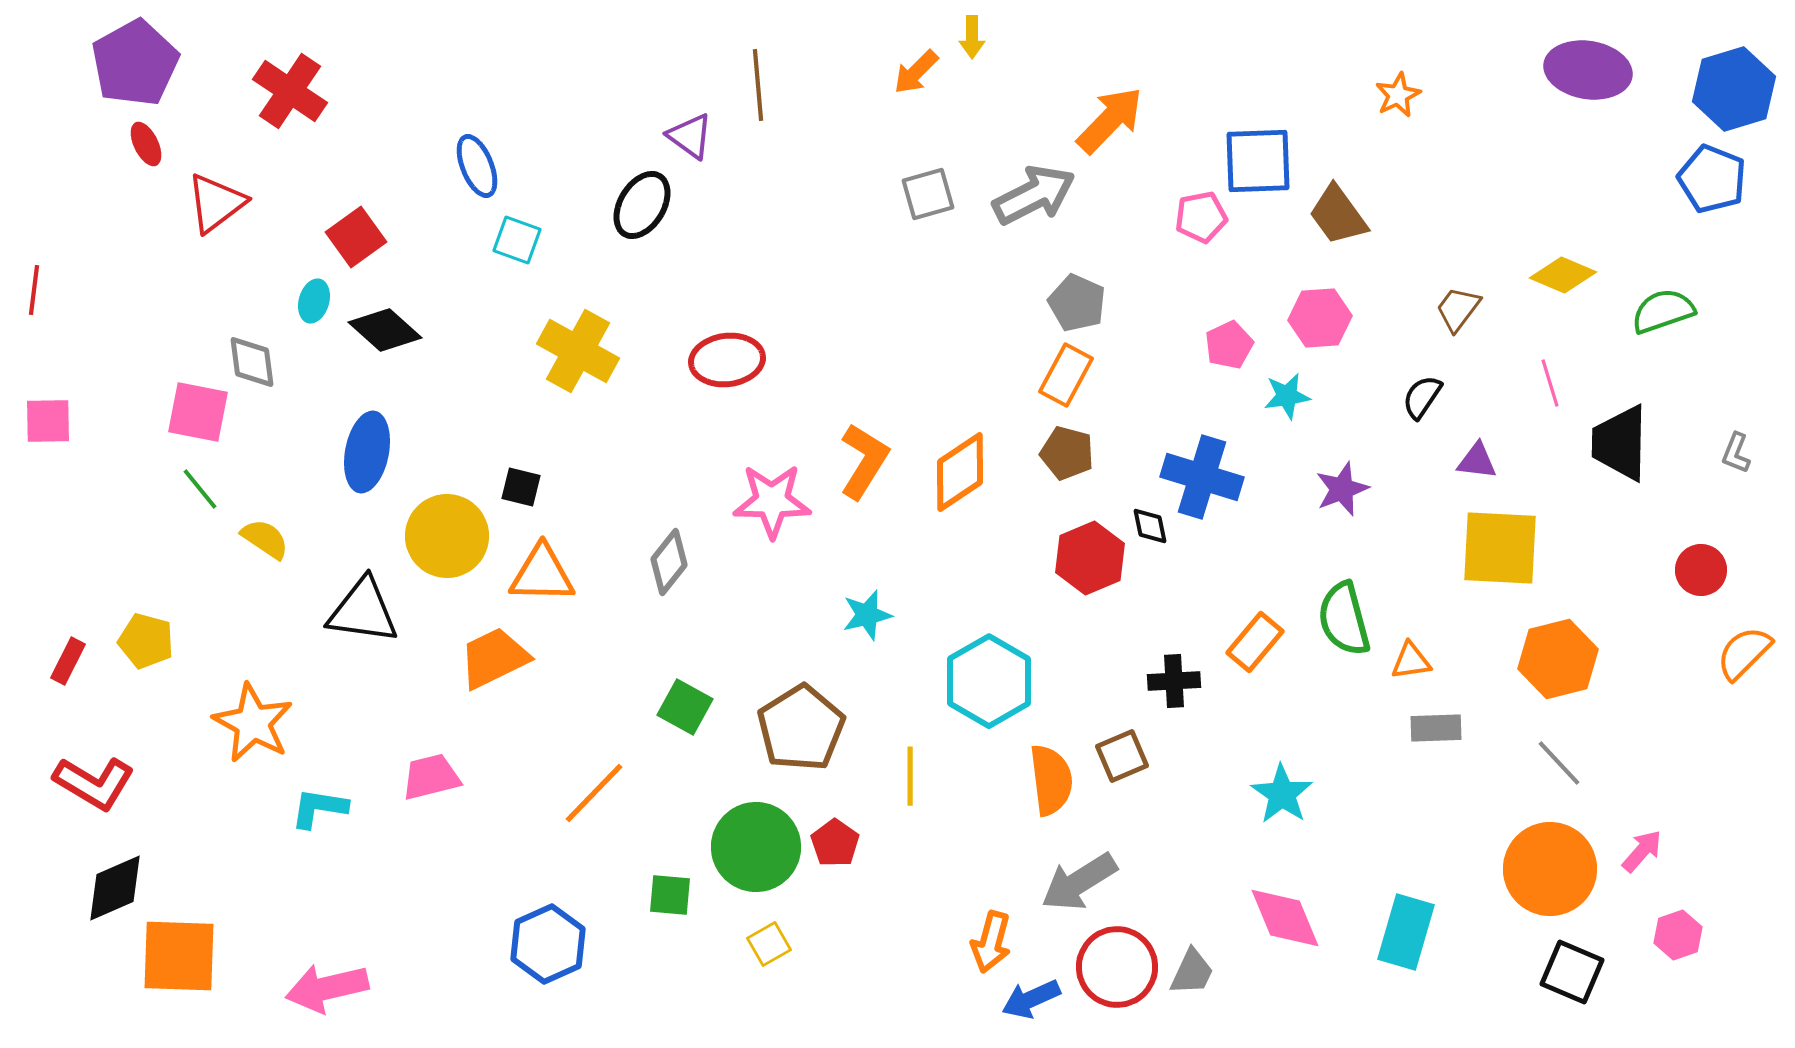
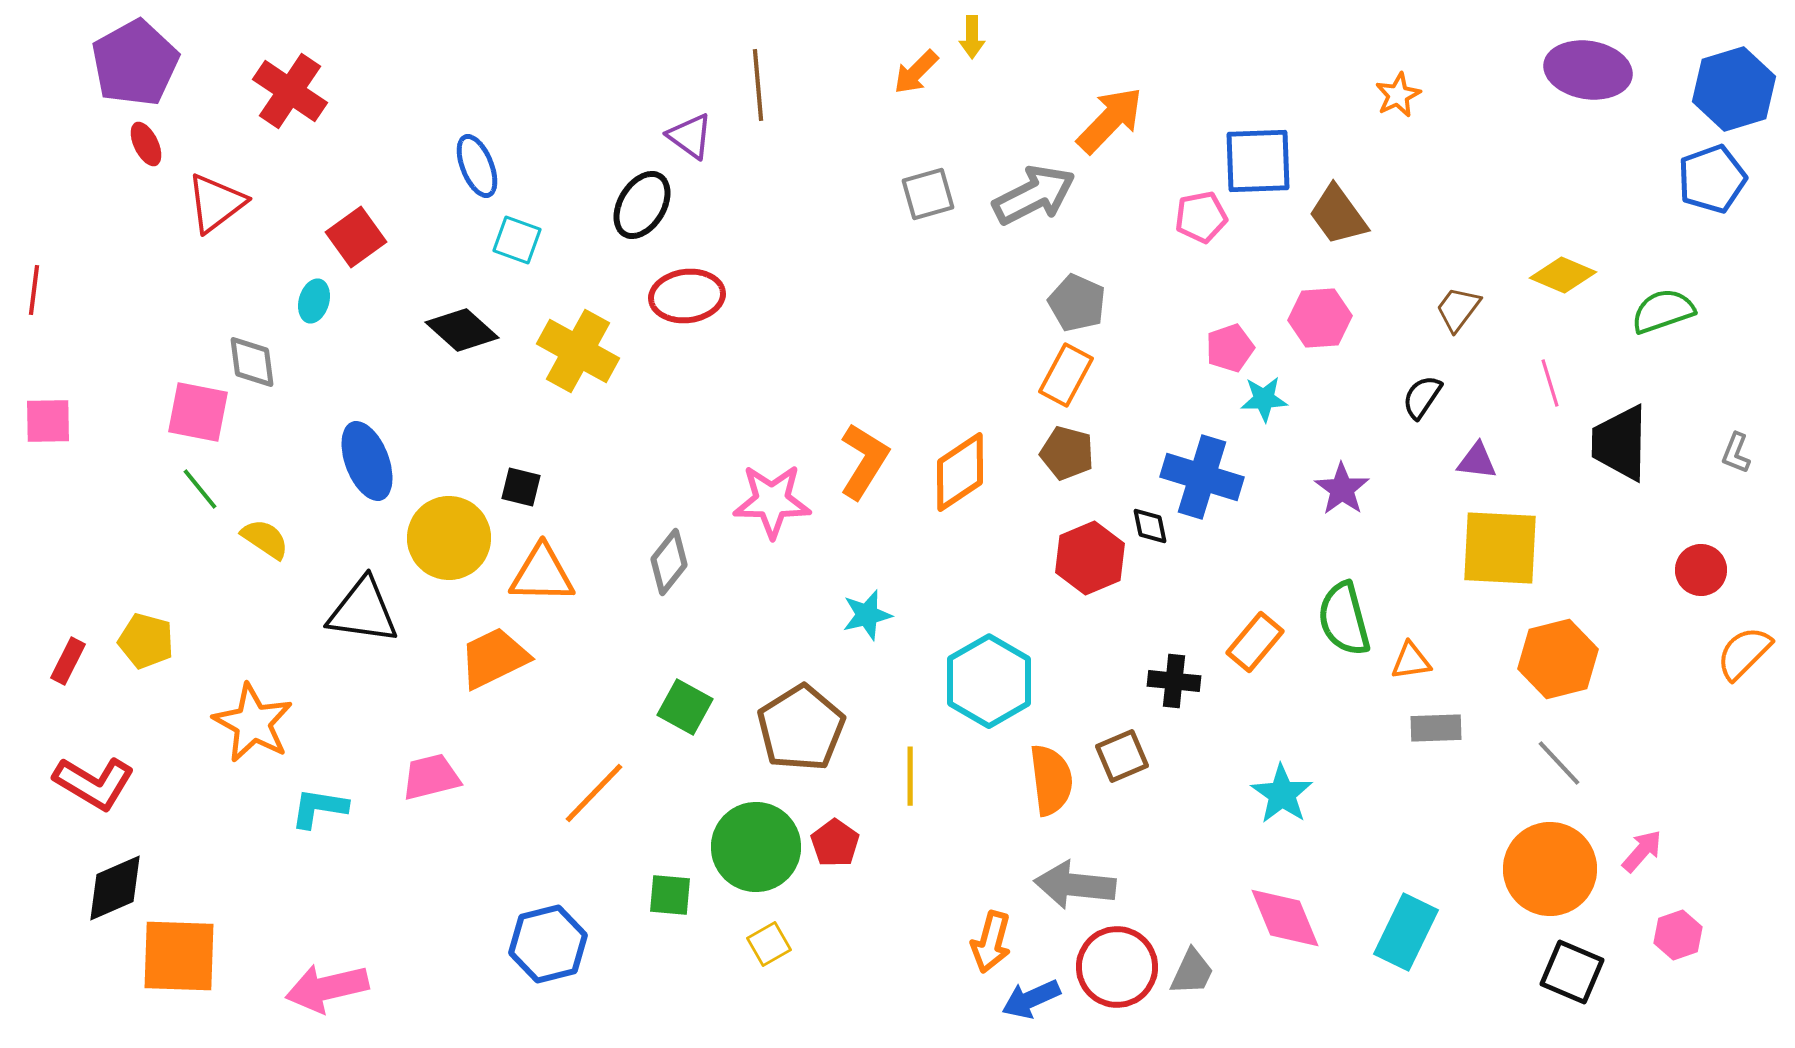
blue pentagon at (1712, 179): rotated 30 degrees clockwise
black diamond at (385, 330): moved 77 px right
pink pentagon at (1229, 345): moved 1 px right, 3 px down; rotated 6 degrees clockwise
red ellipse at (727, 360): moved 40 px left, 64 px up
cyan star at (1287, 396): moved 23 px left, 3 px down; rotated 6 degrees clockwise
blue ellipse at (367, 452): moved 9 px down; rotated 32 degrees counterclockwise
purple star at (1342, 489): rotated 16 degrees counterclockwise
yellow circle at (447, 536): moved 2 px right, 2 px down
black cross at (1174, 681): rotated 9 degrees clockwise
gray arrow at (1079, 882): moved 4 px left, 3 px down; rotated 38 degrees clockwise
cyan rectangle at (1406, 932): rotated 10 degrees clockwise
blue hexagon at (548, 944): rotated 10 degrees clockwise
